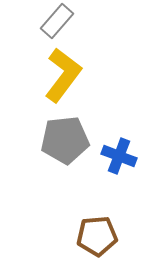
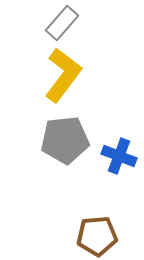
gray rectangle: moved 5 px right, 2 px down
